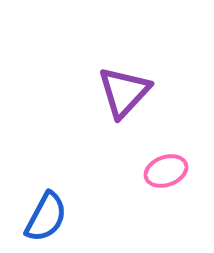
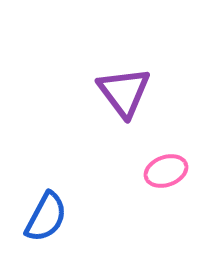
purple triangle: rotated 20 degrees counterclockwise
